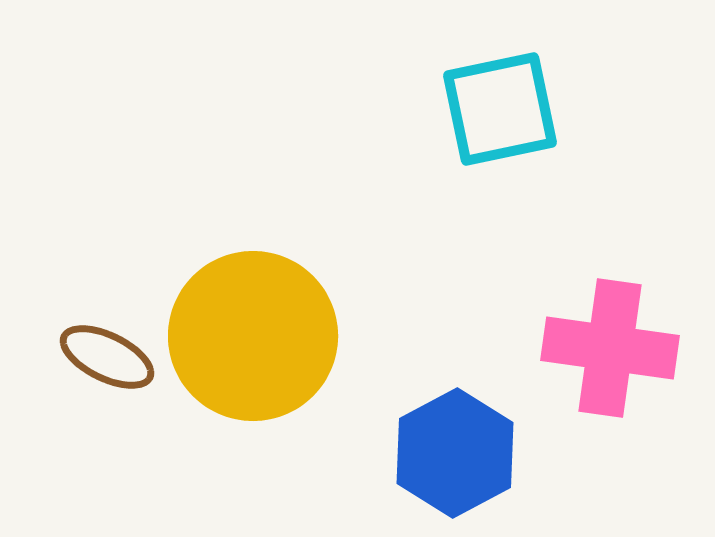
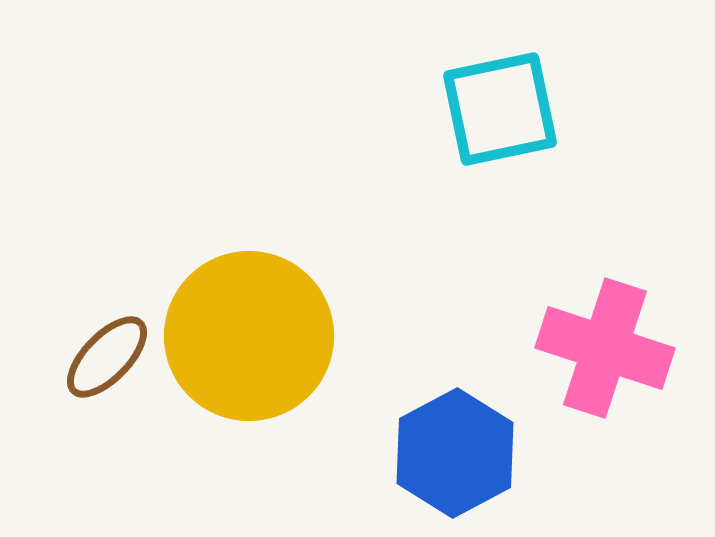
yellow circle: moved 4 px left
pink cross: moved 5 px left; rotated 10 degrees clockwise
brown ellipse: rotated 72 degrees counterclockwise
